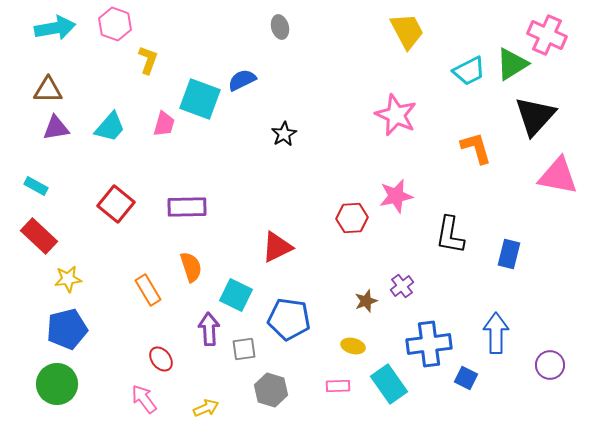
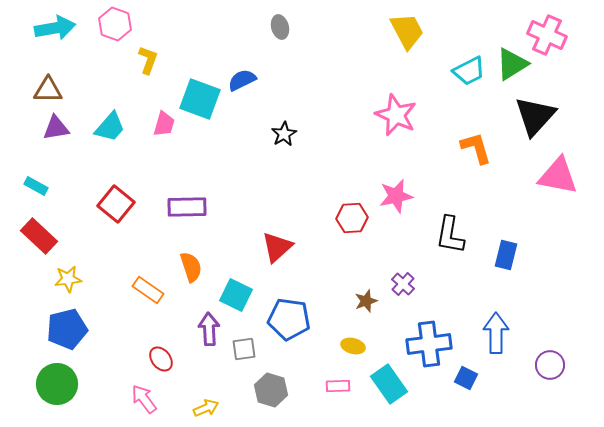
red triangle at (277, 247): rotated 16 degrees counterclockwise
blue rectangle at (509, 254): moved 3 px left, 1 px down
purple cross at (402, 286): moved 1 px right, 2 px up; rotated 10 degrees counterclockwise
orange rectangle at (148, 290): rotated 24 degrees counterclockwise
